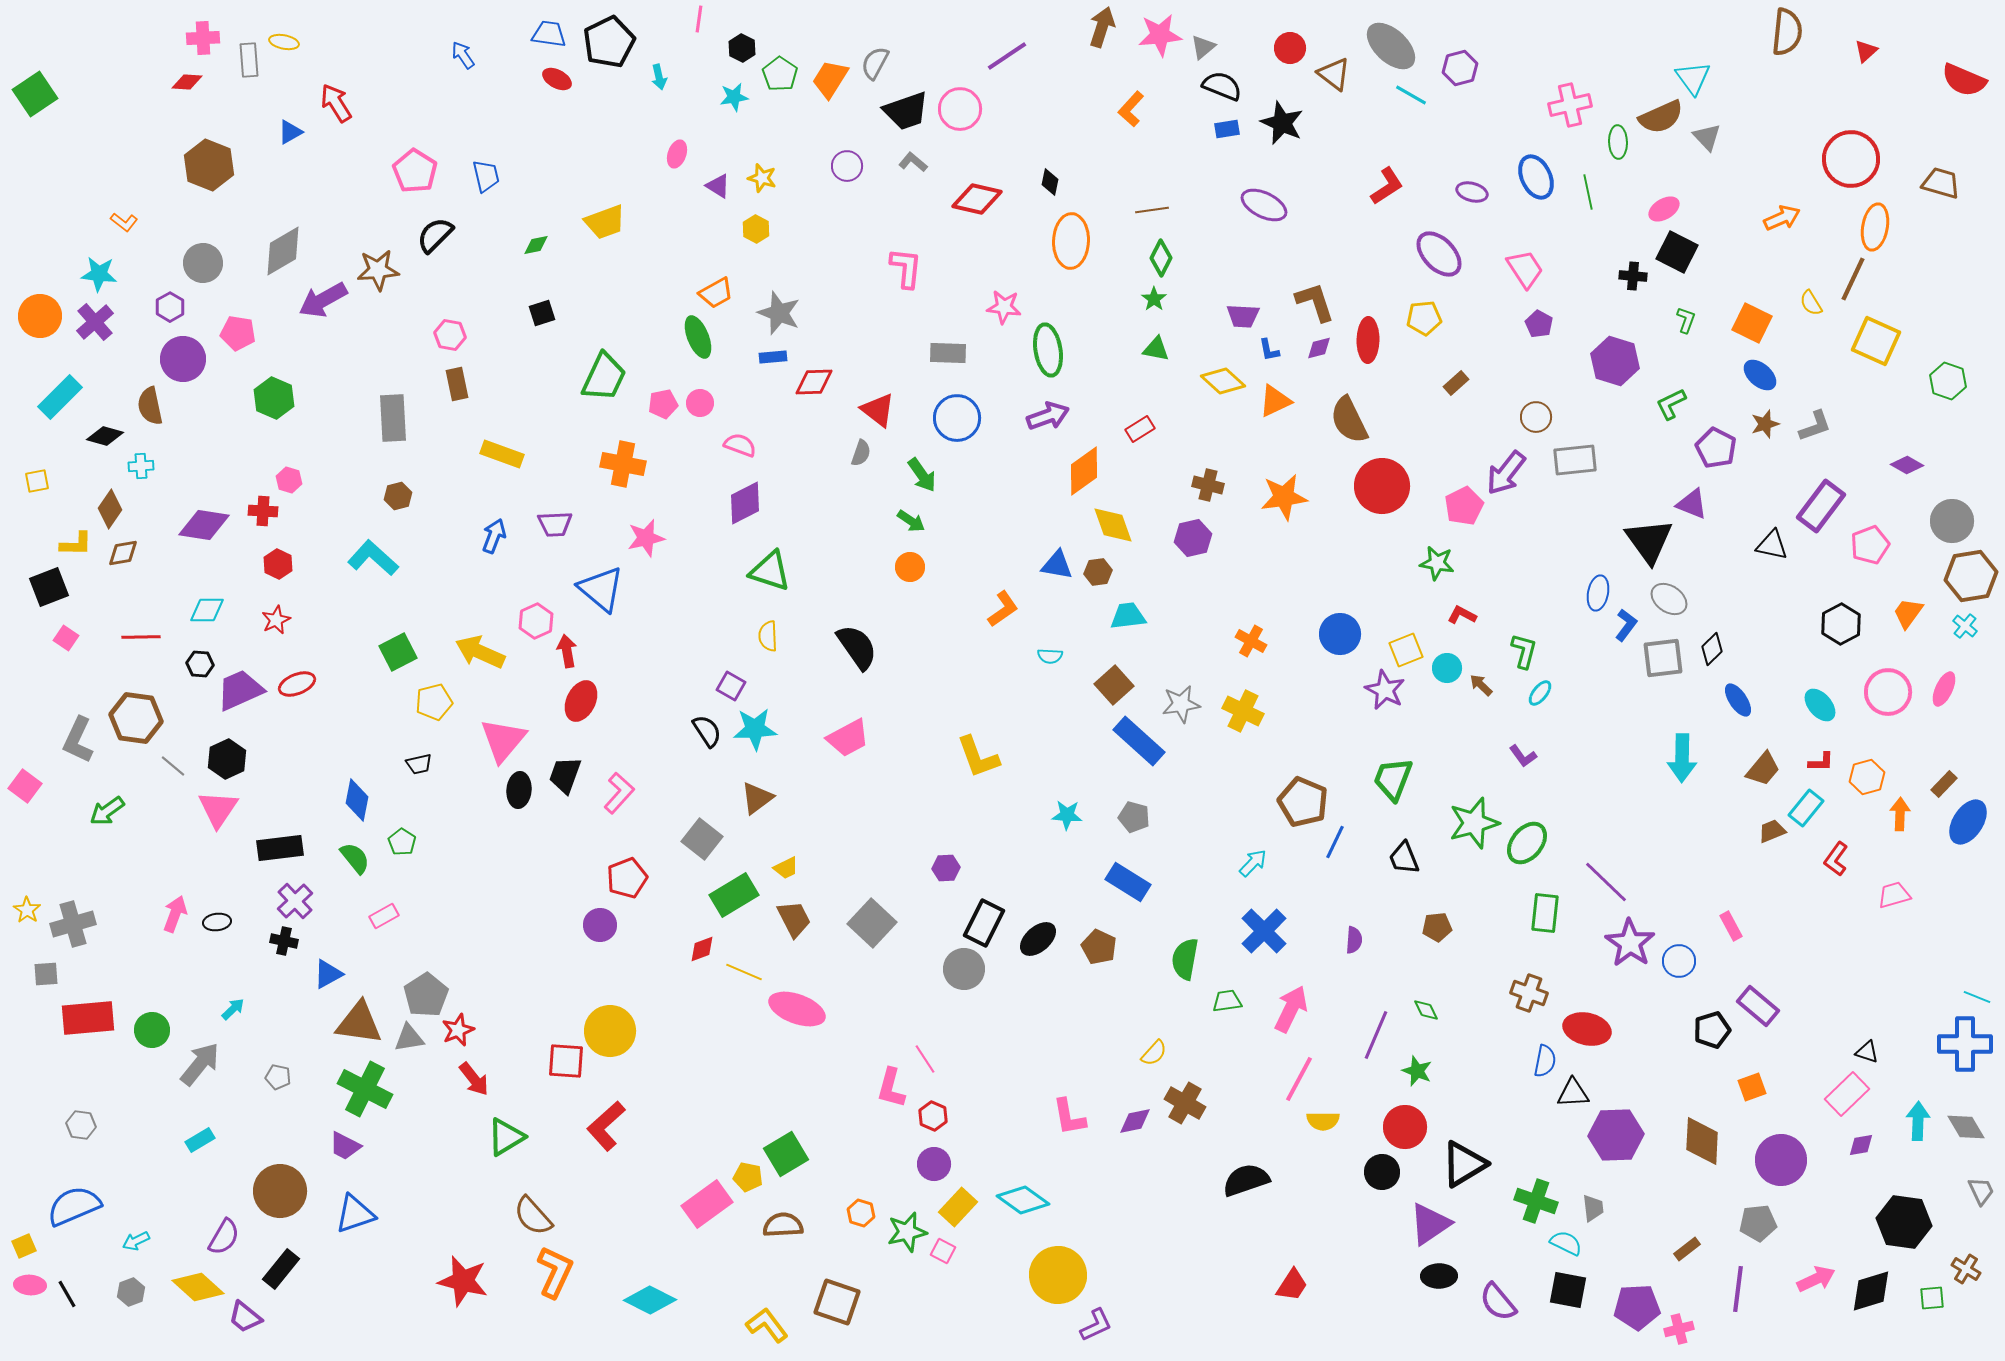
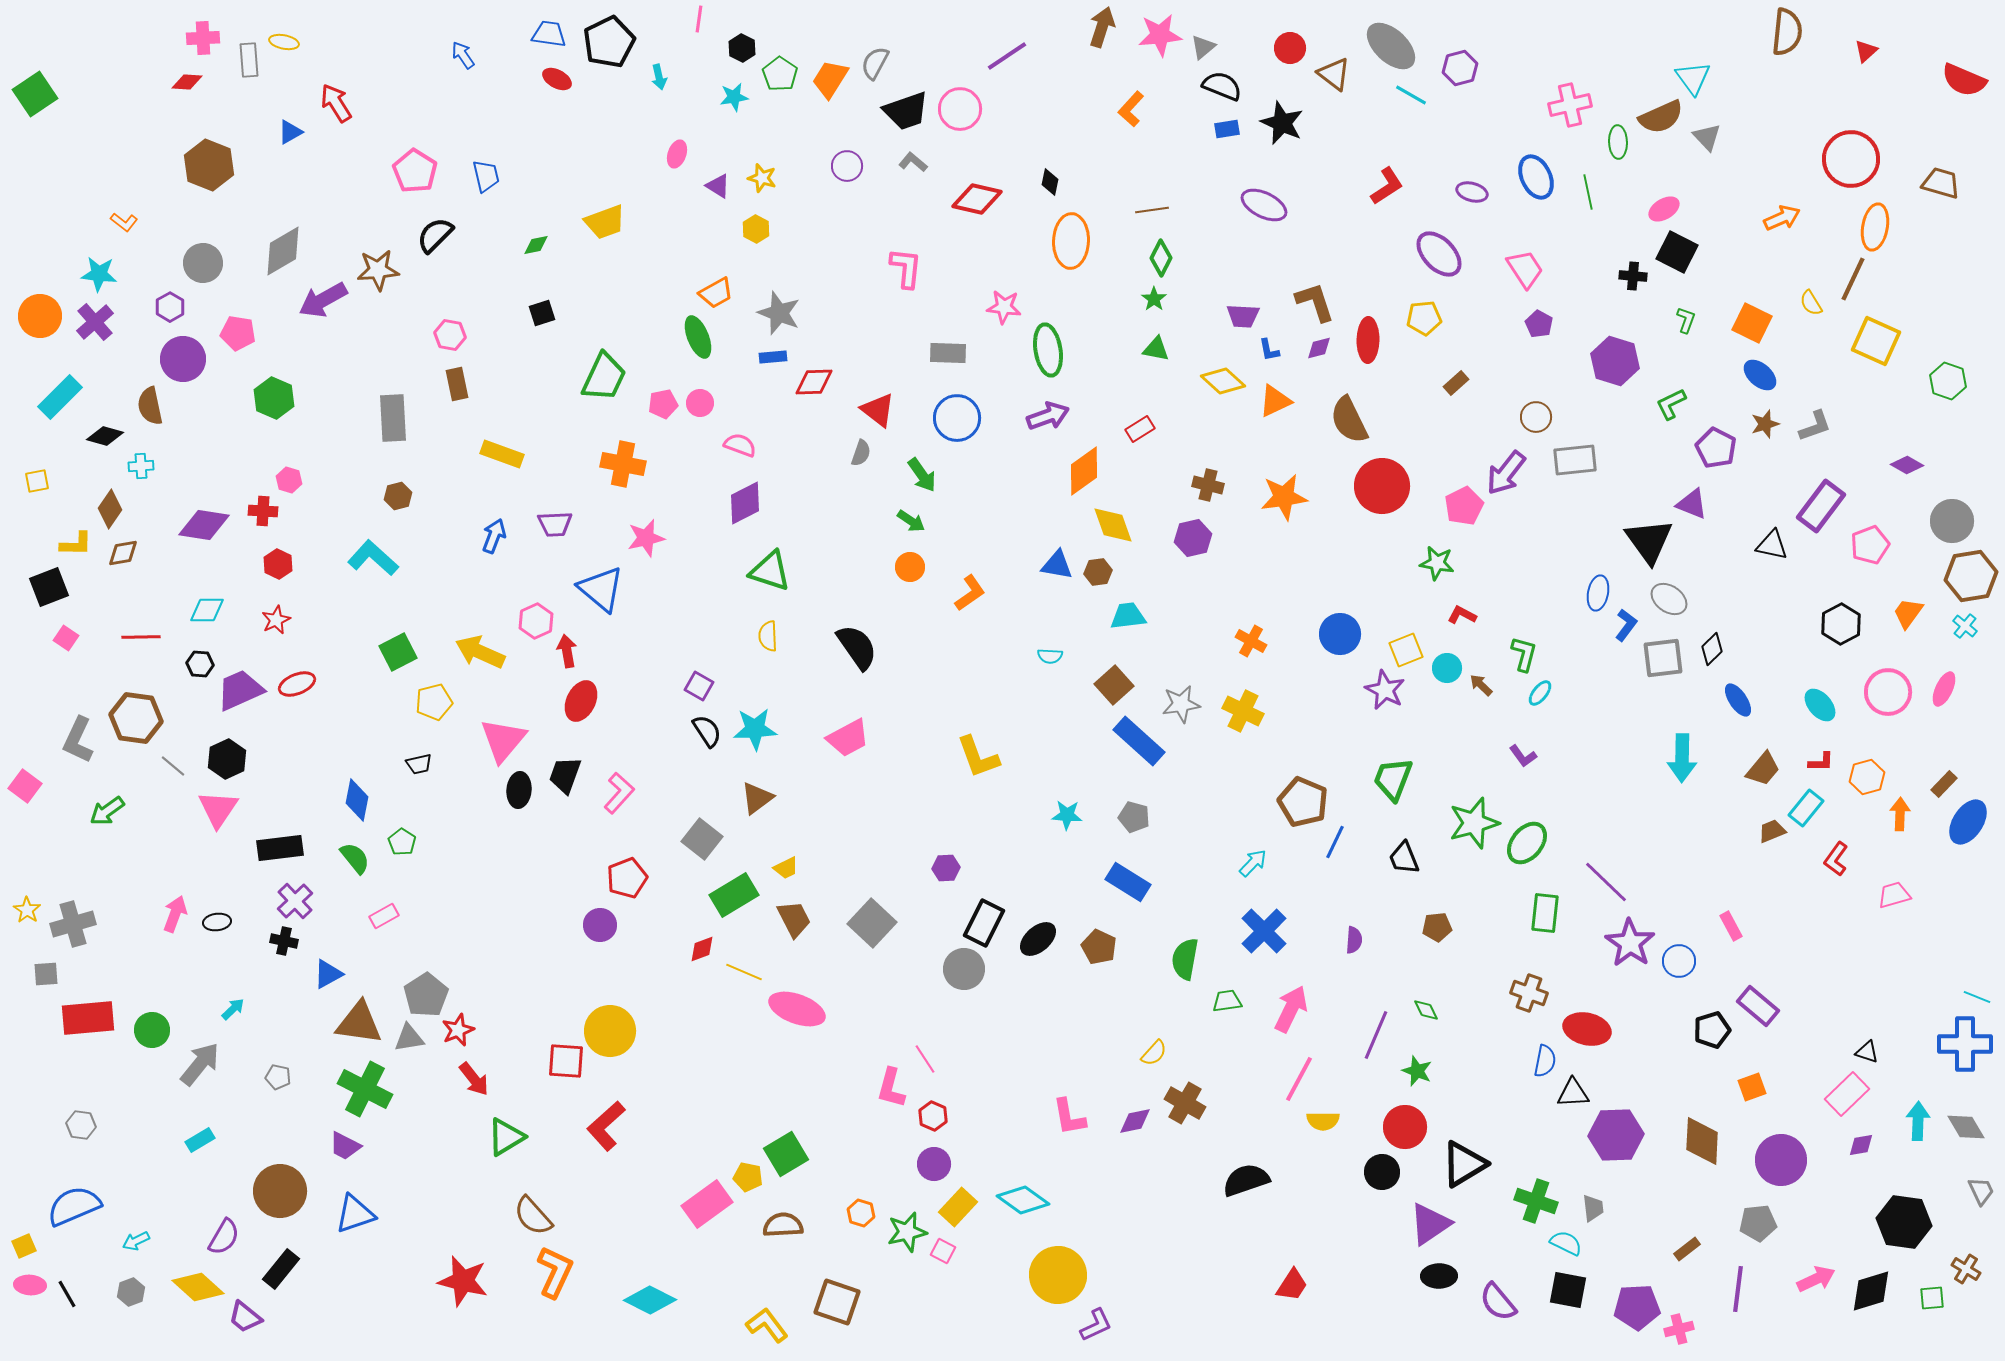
orange L-shape at (1003, 609): moved 33 px left, 16 px up
green L-shape at (1524, 651): moved 3 px down
purple square at (731, 686): moved 32 px left
